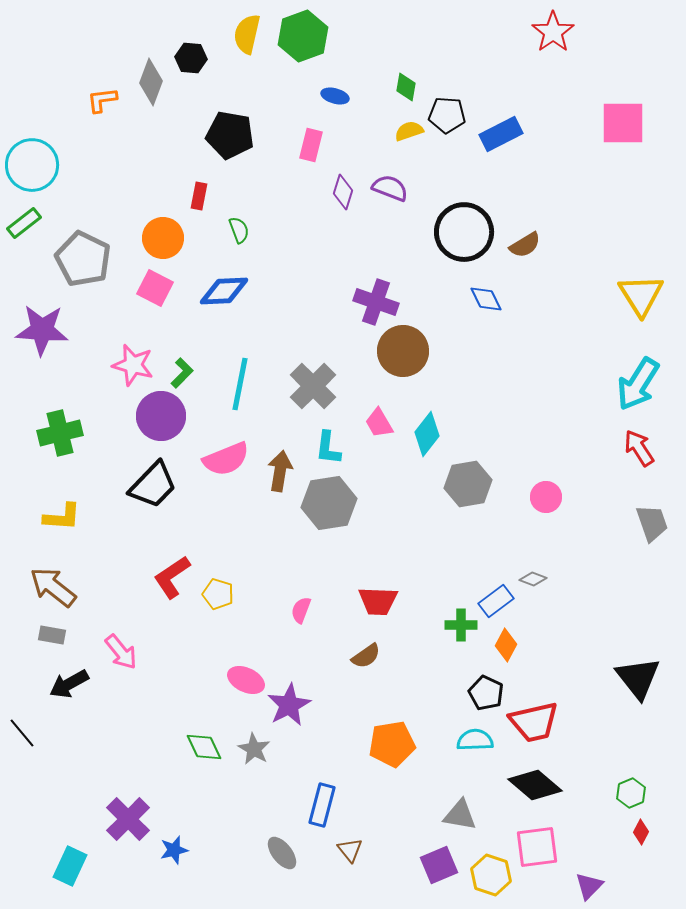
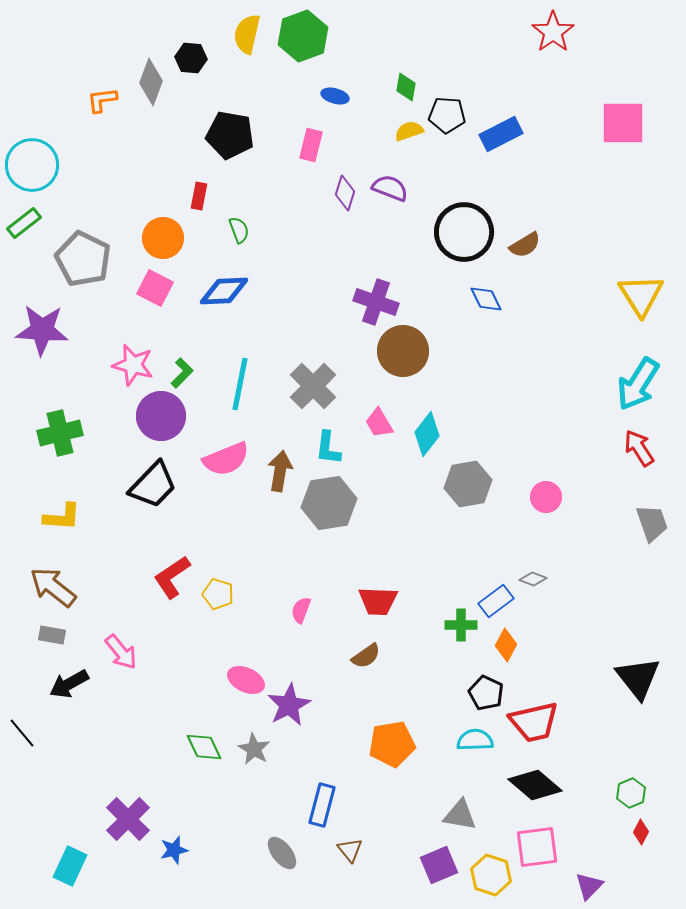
purple diamond at (343, 192): moved 2 px right, 1 px down
